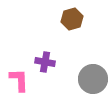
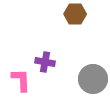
brown hexagon: moved 3 px right, 5 px up; rotated 15 degrees clockwise
pink L-shape: moved 2 px right
